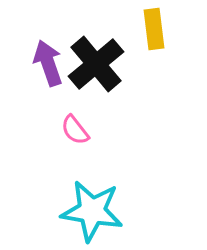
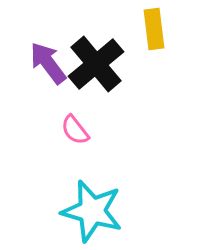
purple arrow: rotated 18 degrees counterclockwise
cyan star: rotated 6 degrees clockwise
